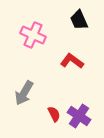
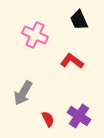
pink cross: moved 2 px right
gray arrow: moved 1 px left
red semicircle: moved 6 px left, 5 px down
